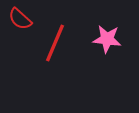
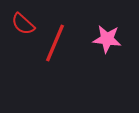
red semicircle: moved 3 px right, 5 px down
